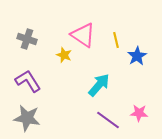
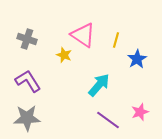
yellow line: rotated 28 degrees clockwise
blue star: moved 3 px down
pink star: moved 1 px right, 1 px up; rotated 24 degrees counterclockwise
gray star: rotated 12 degrees counterclockwise
